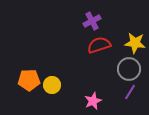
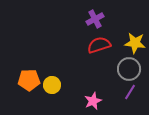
purple cross: moved 3 px right, 2 px up
